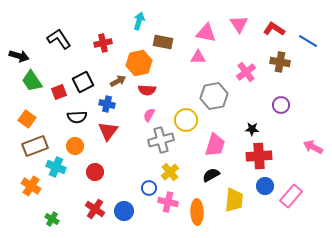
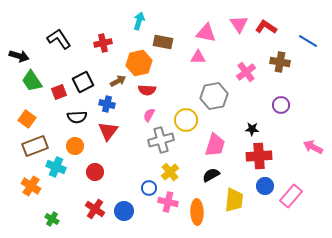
red L-shape at (274, 29): moved 8 px left, 2 px up
